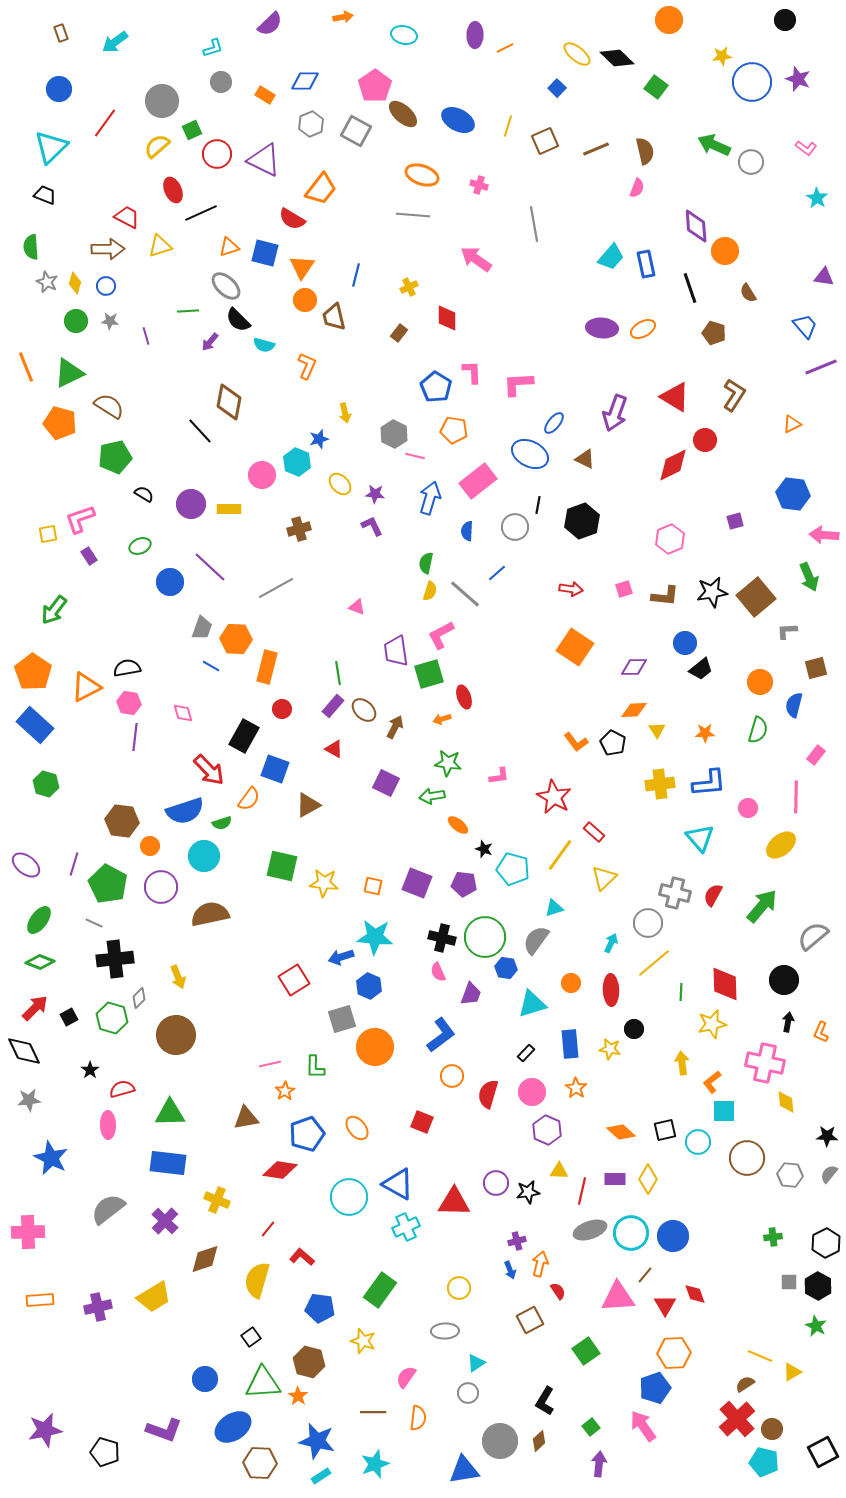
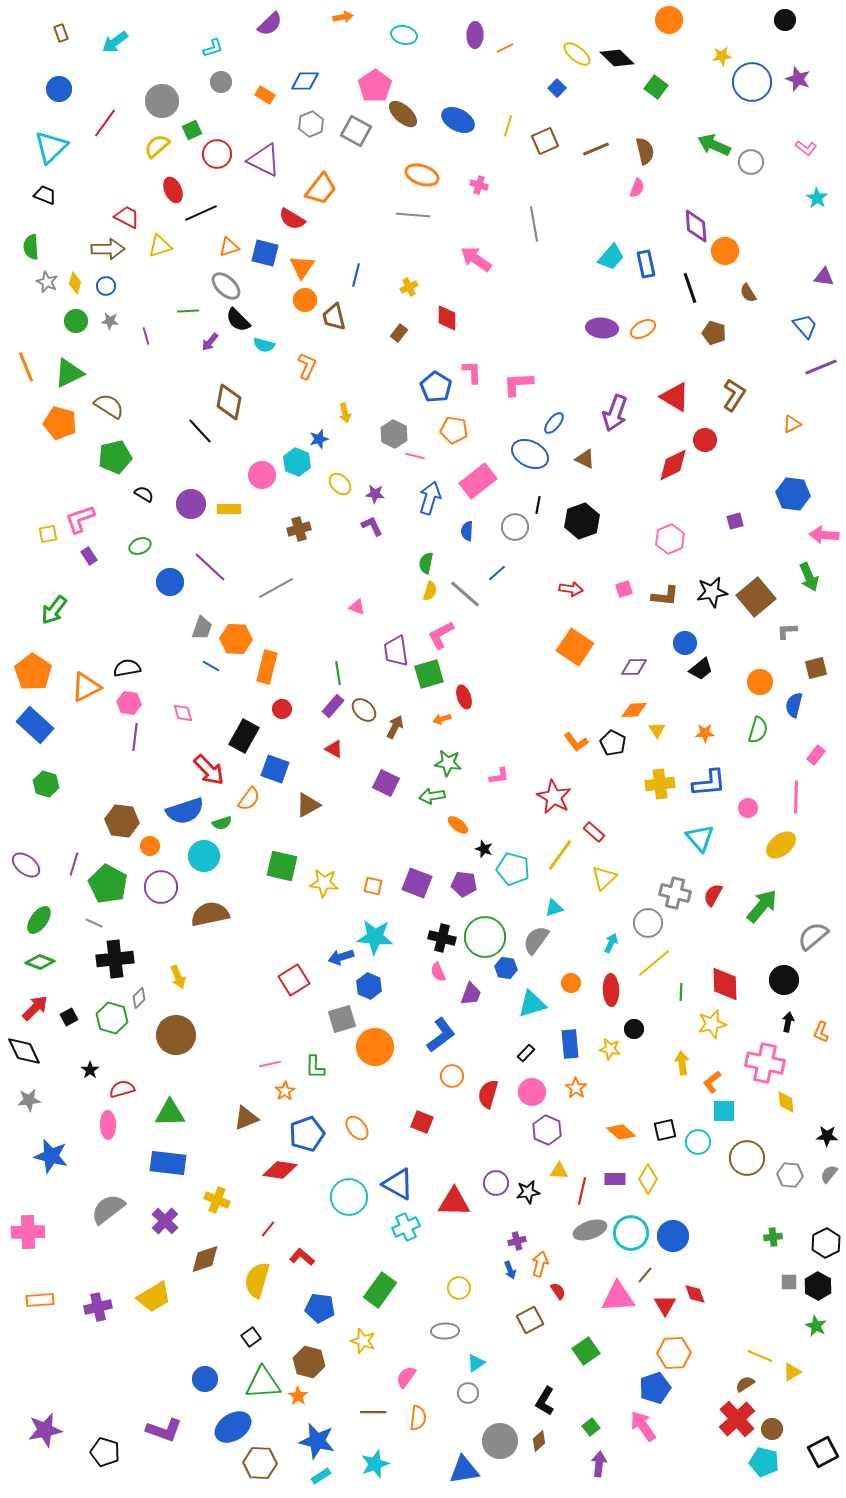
brown triangle at (246, 1118): rotated 12 degrees counterclockwise
blue star at (51, 1158): moved 2 px up; rotated 12 degrees counterclockwise
